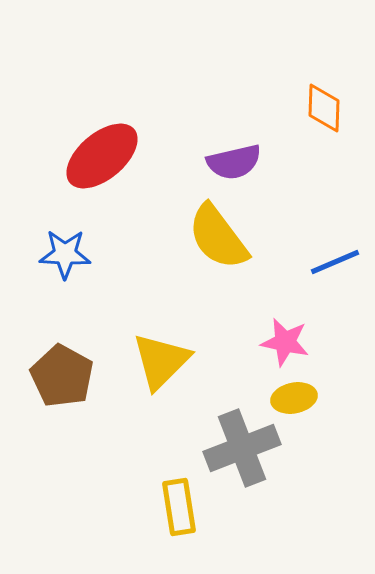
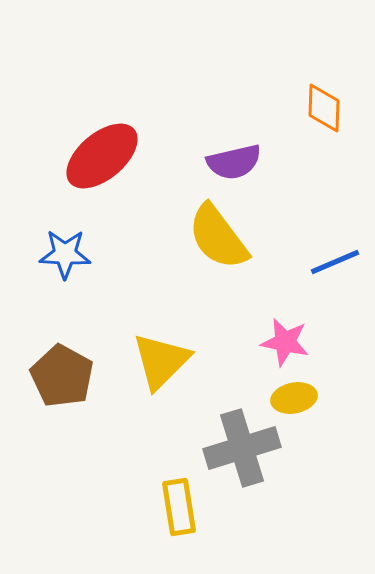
gray cross: rotated 4 degrees clockwise
